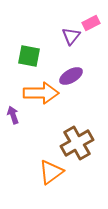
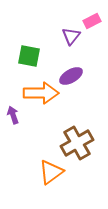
pink rectangle: moved 1 px right, 2 px up
